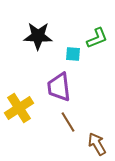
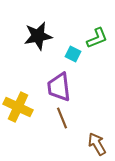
black star: rotated 12 degrees counterclockwise
cyan square: rotated 21 degrees clockwise
yellow cross: moved 1 px left, 1 px up; rotated 32 degrees counterclockwise
brown line: moved 6 px left, 4 px up; rotated 10 degrees clockwise
